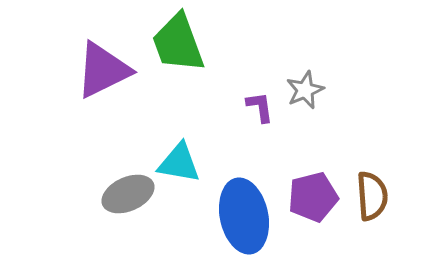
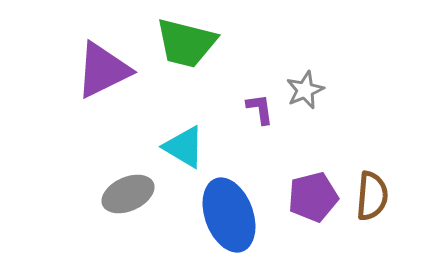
green trapezoid: moved 8 px right; rotated 56 degrees counterclockwise
purple L-shape: moved 2 px down
cyan triangle: moved 5 px right, 16 px up; rotated 21 degrees clockwise
brown semicircle: rotated 9 degrees clockwise
blue ellipse: moved 15 px left, 1 px up; rotated 8 degrees counterclockwise
